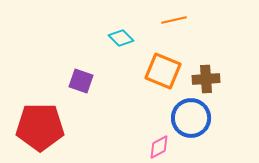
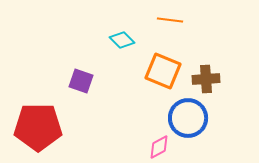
orange line: moved 4 px left; rotated 20 degrees clockwise
cyan diamond: moved 1 px right, 2 px down
blue circle: moved 3 px left
red pentagon: moved 2 px left
